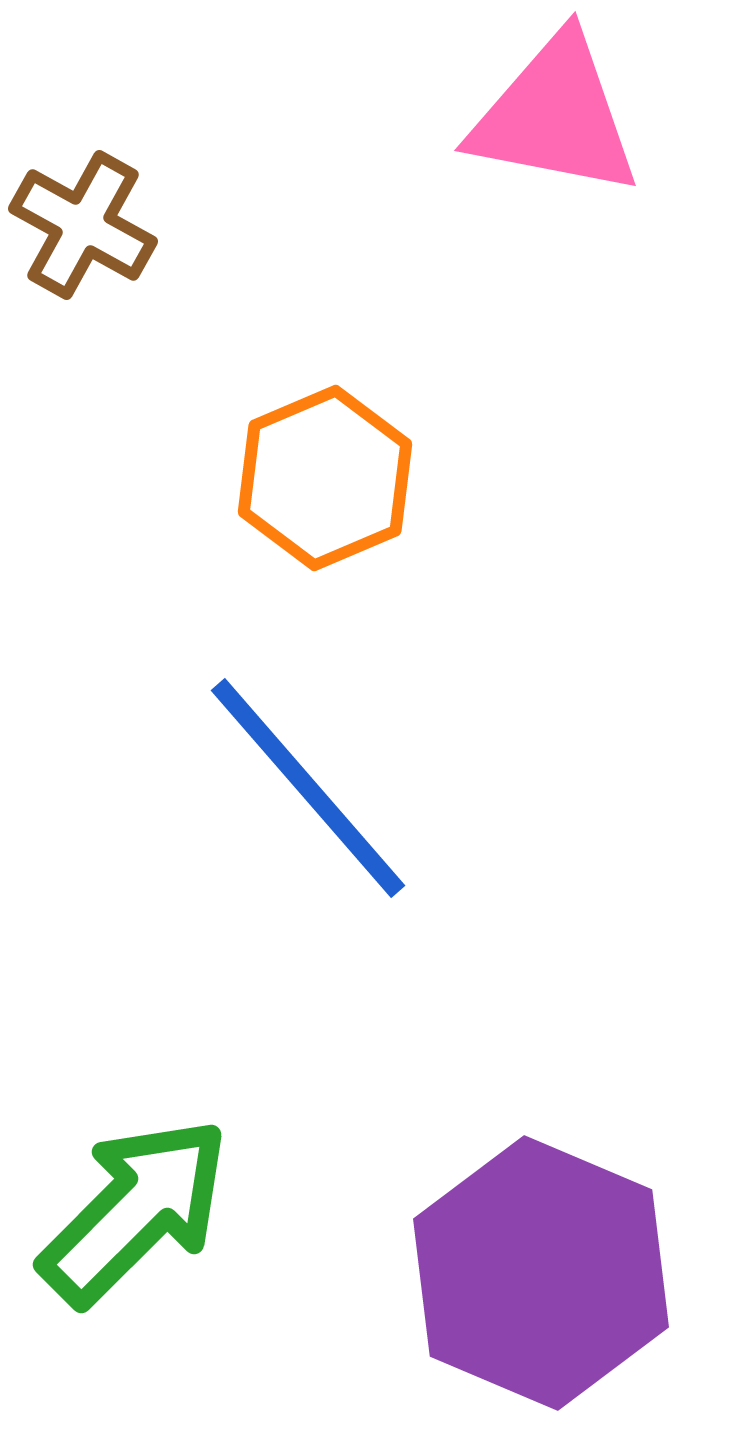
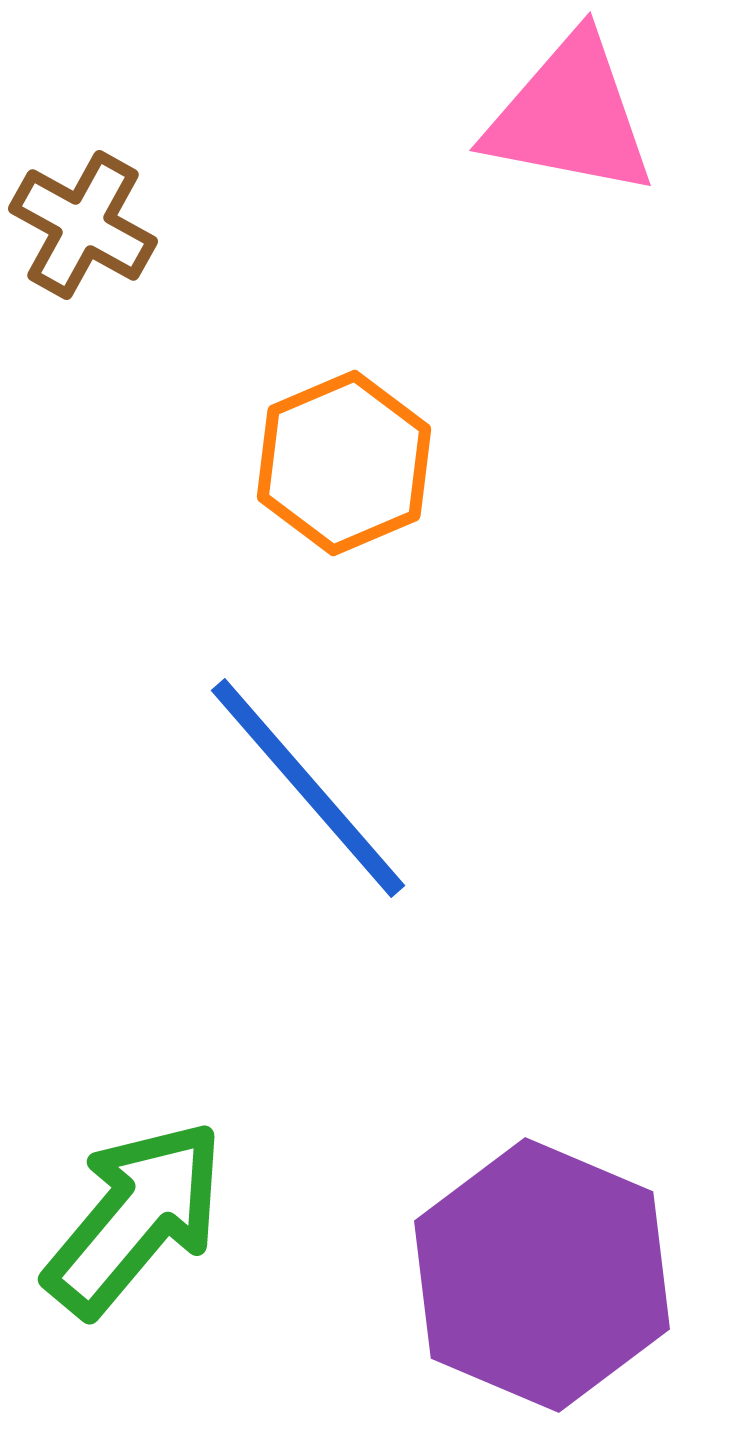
pink triangle: moved 15 px right
orange hexagon: moved 19 px right, 15 px up
green arrow: moved 7 px down; rotated 5 degrees counterclockwise
purple hexagon: moved 1 px right, 2 px down
